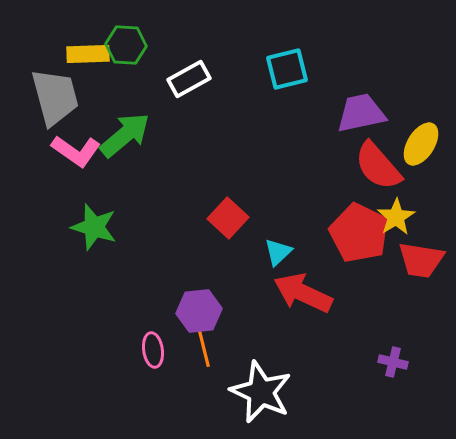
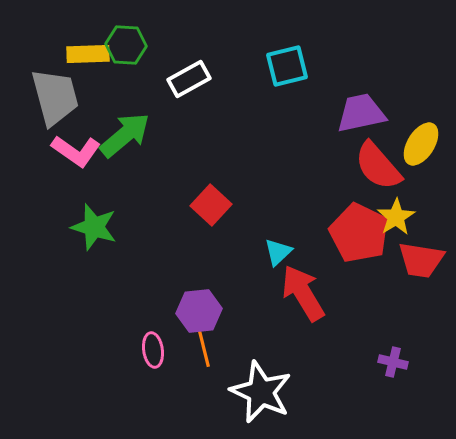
cyan square: moved 3 px up
red square: moved 17 px left, 13 px up
red arrow: rotated 34 degrees clockwise
